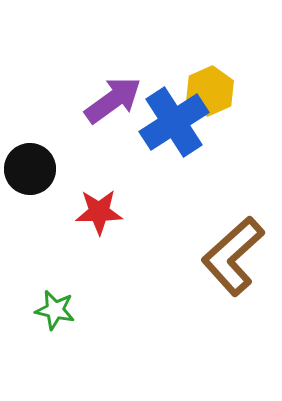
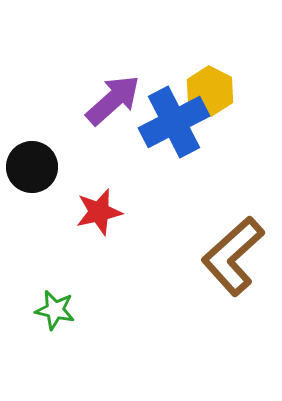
yellow hexagon: rotated 9 degrees counterclockwise
purple arrow: rotated 6 degrees counterclockwise
blue cross: rotated 6 degrees clockwise
black circle: moved 2 px right, 2 px up
red star: rotated 12 degrees counterclockwise
